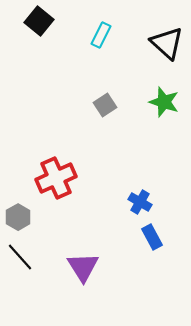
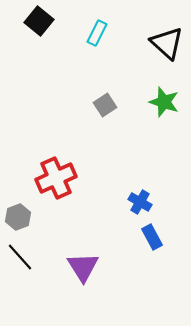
cyan rectangle: moved 4 px left, 2 px up
gray hexagon: rotated 10 degrees clockwise
